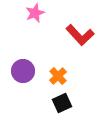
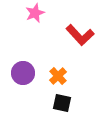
purple circle: moved 2 px down
black square: rotated 36 degrees clockwise
